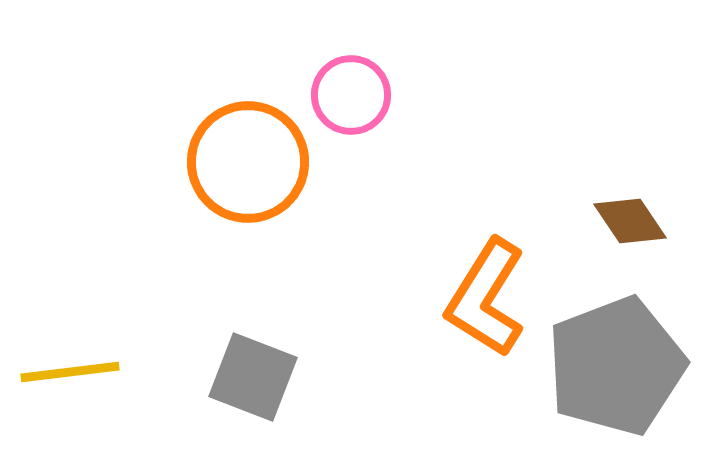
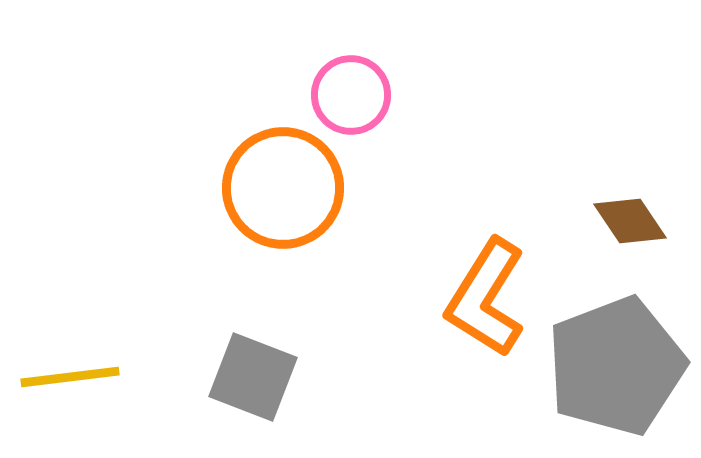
orange circle: moved 35 px right, 26 px down
yellow line: moved 5 px down
